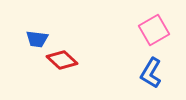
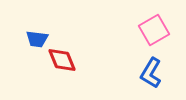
red diamond: rotated 24 degrees clockwise
